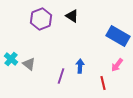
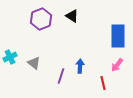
blue rectangle: rotated 60 degrees clockwise
cyan cross: moved 1 px left, 2 px up; rotated 24 degrees clockwise
gray triangle: moved 5 px right, 1 px up
